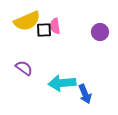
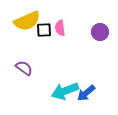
pink semicircle: moved 5 px right, 2 px down
cyan arrow: moved 3 px right, 8 px down; rotated 16 degrees counterclockwise
blue arrow: moved 1 px right, 1 px up; rotated 72 degrees clockwise
